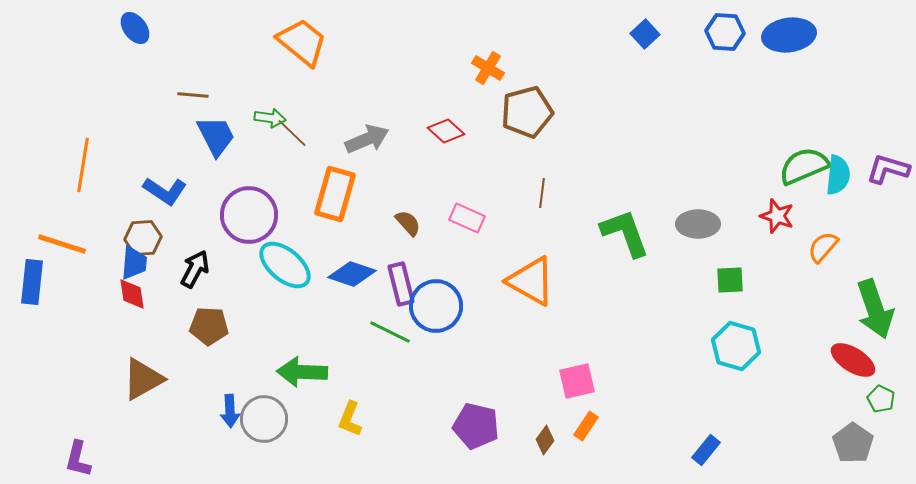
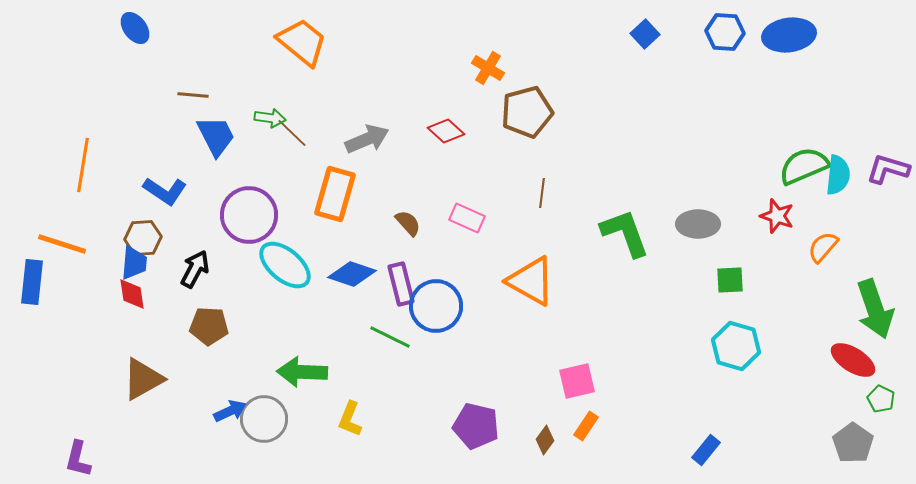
green line at (390, 332): moved 5 px down
blue arrow at (230, 411): rotated 112 degrees counterclockwise
